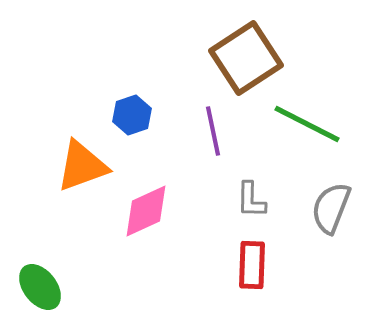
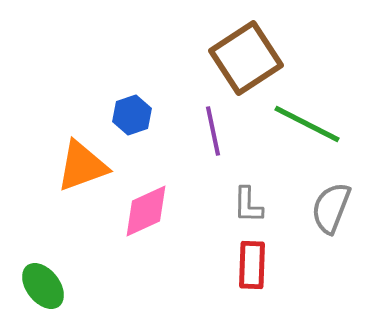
gray L-shape: moved 3 px left, 5 px down
green ellipse: moved 3 px right, 1 px up
